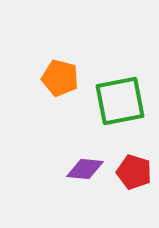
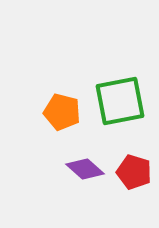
orange pentagon: moved 2 px right, 34 px down
purple diamond: rotated 36 degrees clockwise
